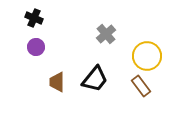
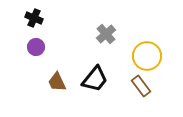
brown trapezoid: rotated 25 degrees counterclockwise
